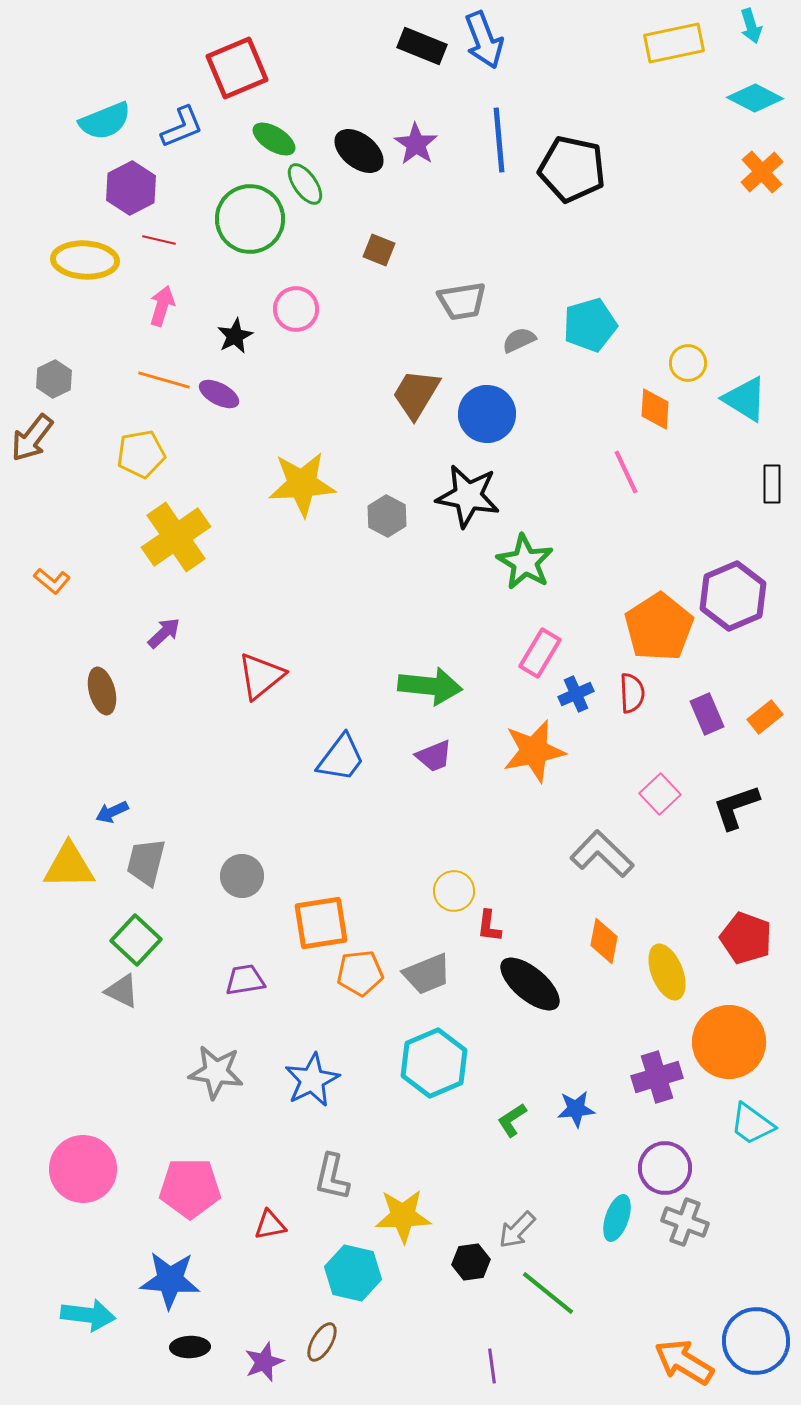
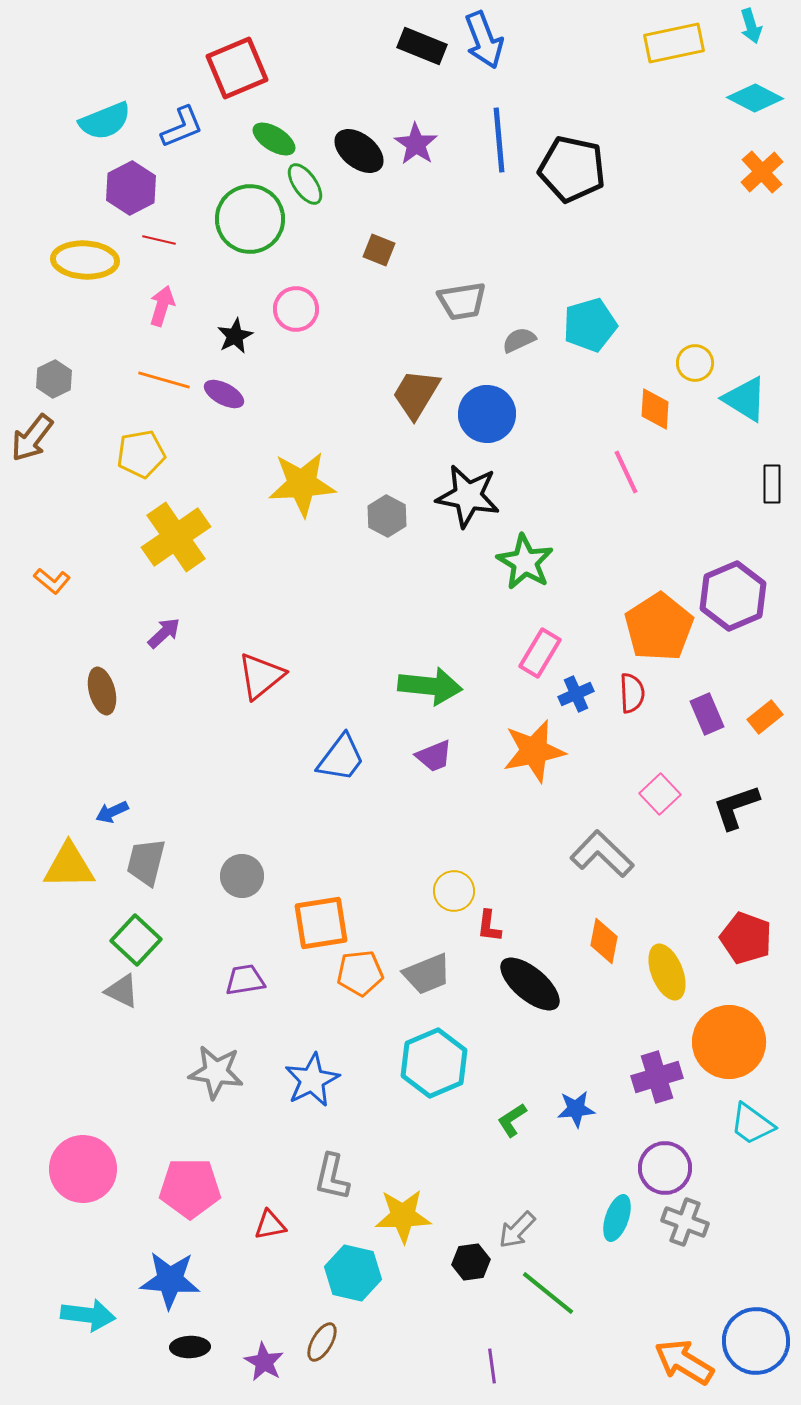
yellow circle at (688, 363): moved 7 px right
purple ellipse at (219, 394): moved 5 px right
purple star at (264, 1362): rotated 21 degrees counterclockwise
